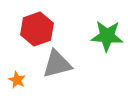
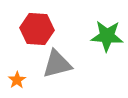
red hexagon: rotated 24 degrees clockwise
orange star: rotated 12 degrees clockwise
